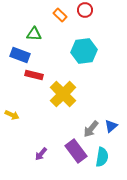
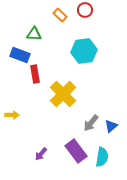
red rectangle: moved 1 px right, 1 px up; rotated 66 degrees clockwise
yellow arrow: rotated 24 degrees counterclockwise
gray arrow: moved 6 px up
